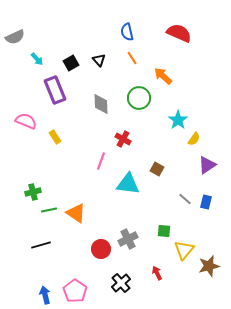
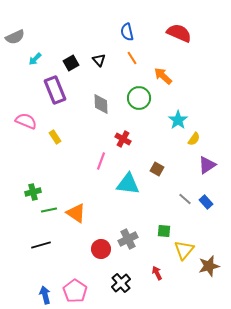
cyan arrow: moved 2 px left; rotated 88 degrees clockwise
blue rectangle: rotated 56 degrees counterclockwise
